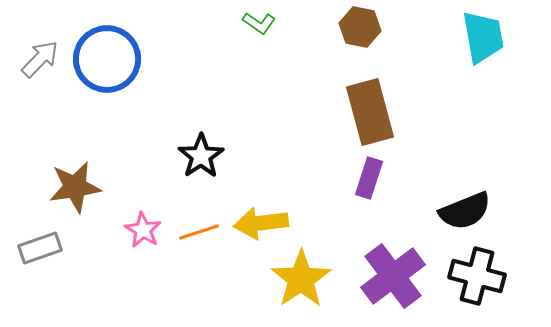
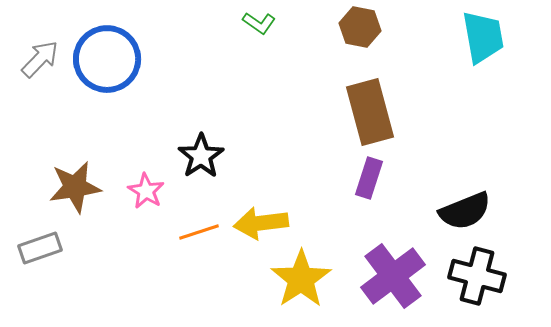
pink star: moved 3 px right, 39 px up
